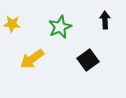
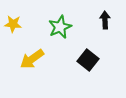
yellow star: moved 1 px right
black square: rotated 15 degrees counterclockwise
